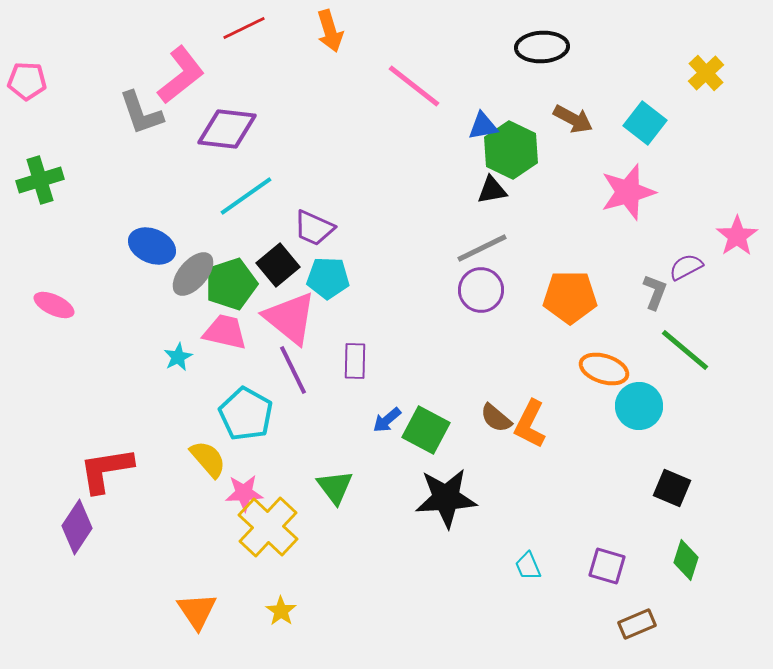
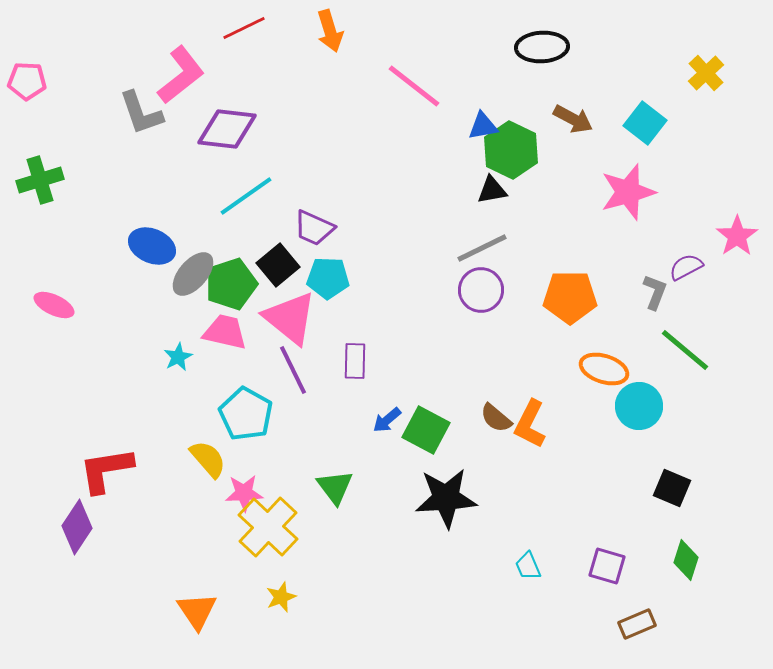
yellow star at (281, 611): moved 14 px up; rotated 16 degrees clockwise
